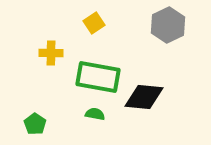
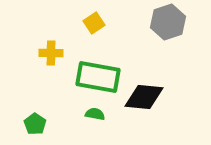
gray hexagon: moved 3 px up; rotated 8 degrees clockwise
